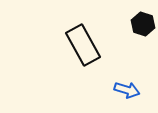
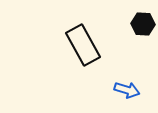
black hexagon: rotated 15 degrees counterclockwise
